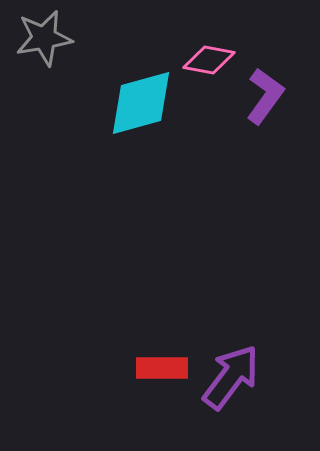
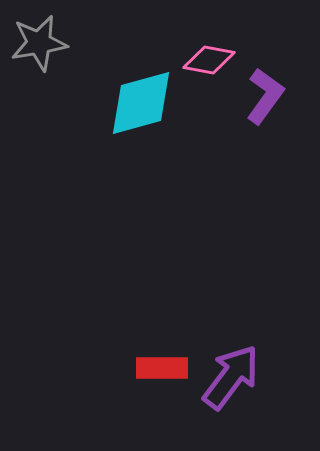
gray star: moved 5 px left, 5 px down
